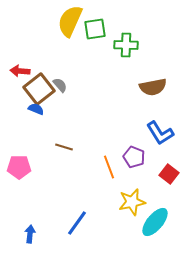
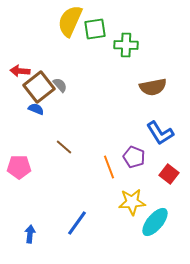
brown square: moved 2 px up
brown line: rotated 24 degrees clockwise
yellow star: rotated 8 degrees clockwise
